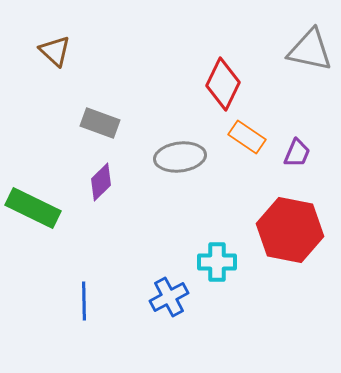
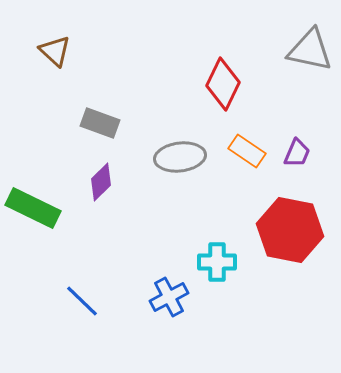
orange rectangle: moved 14 px down
blue line: moved 2 px left; rotated 45 degrees counterclockwise
